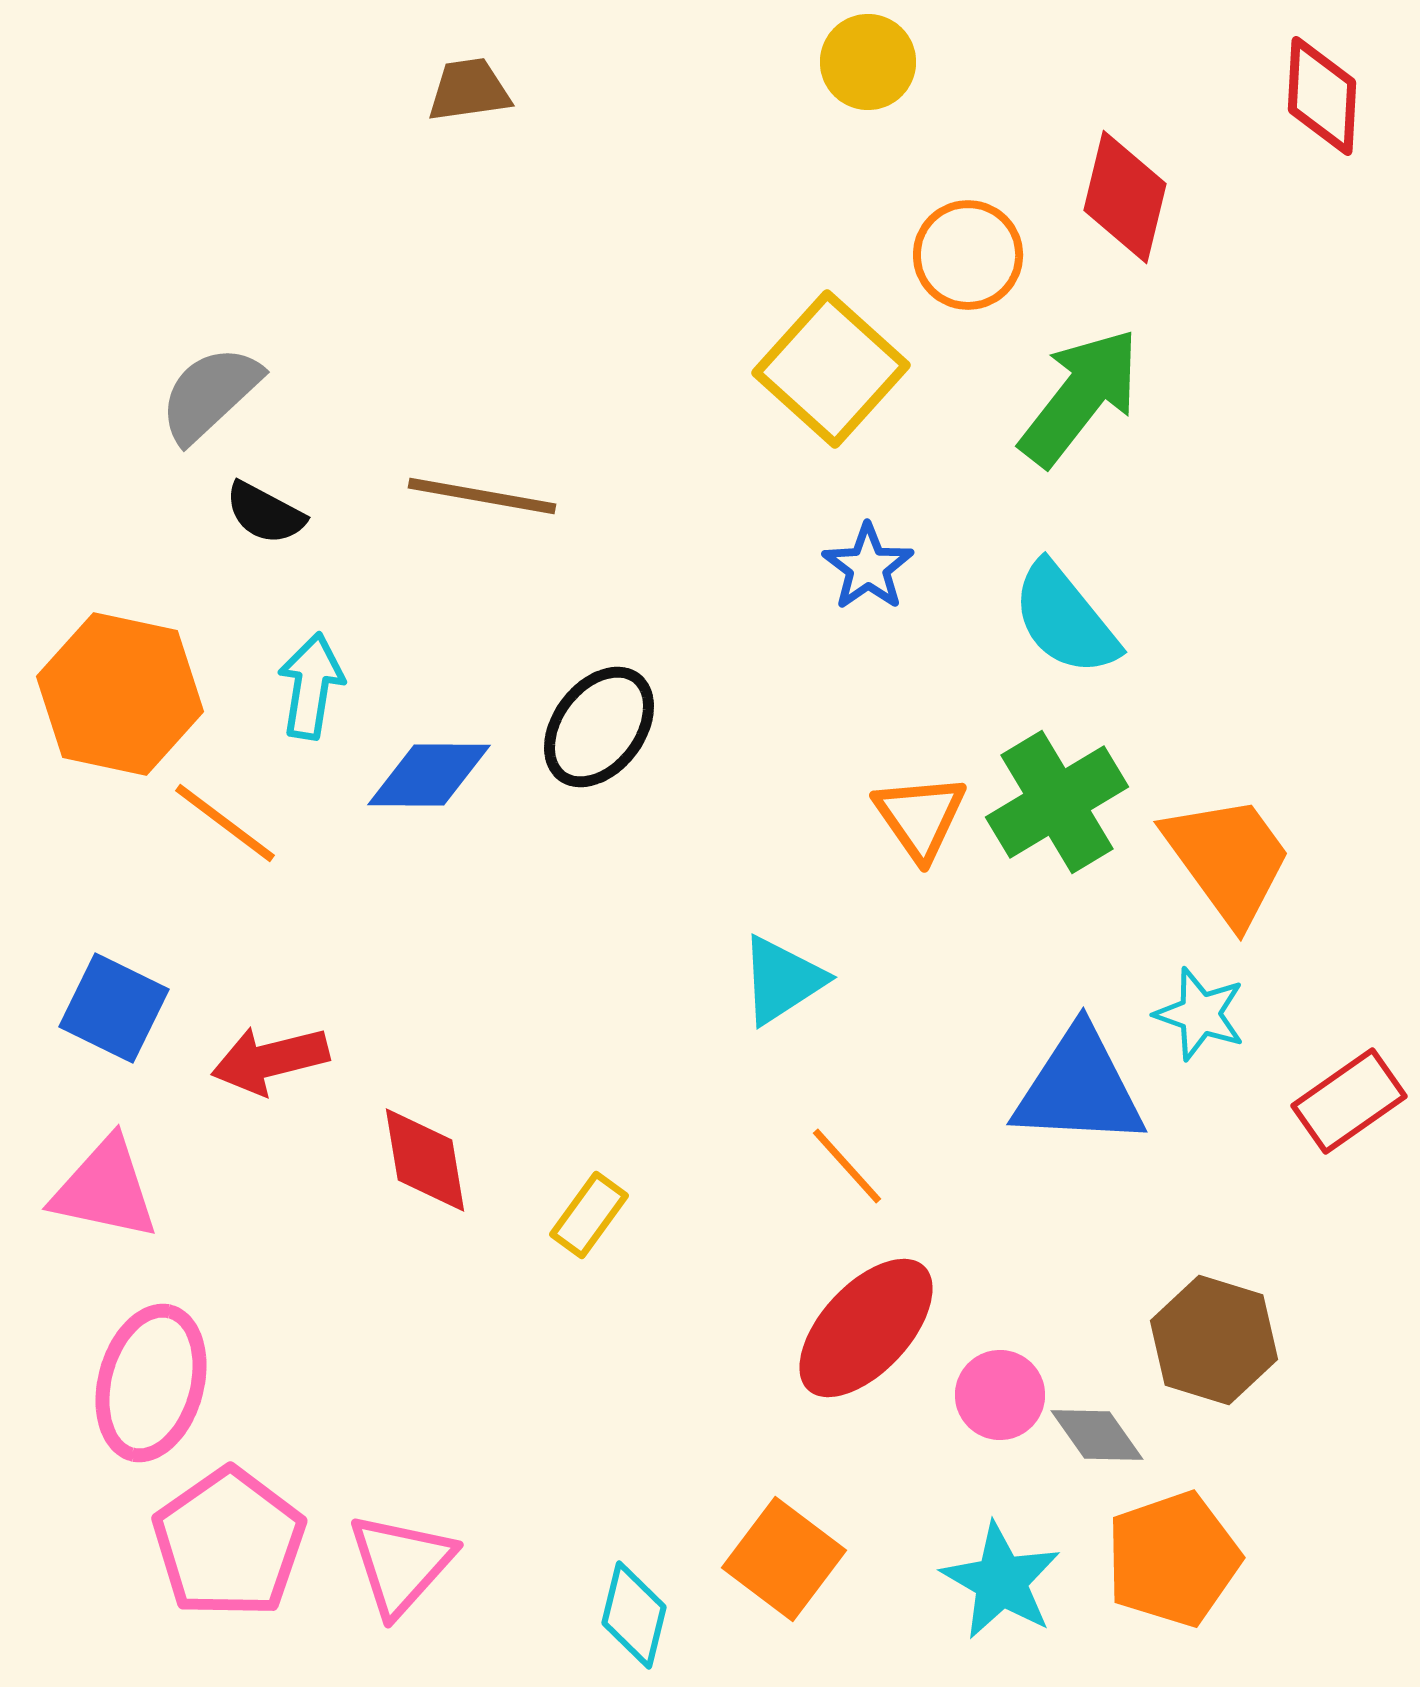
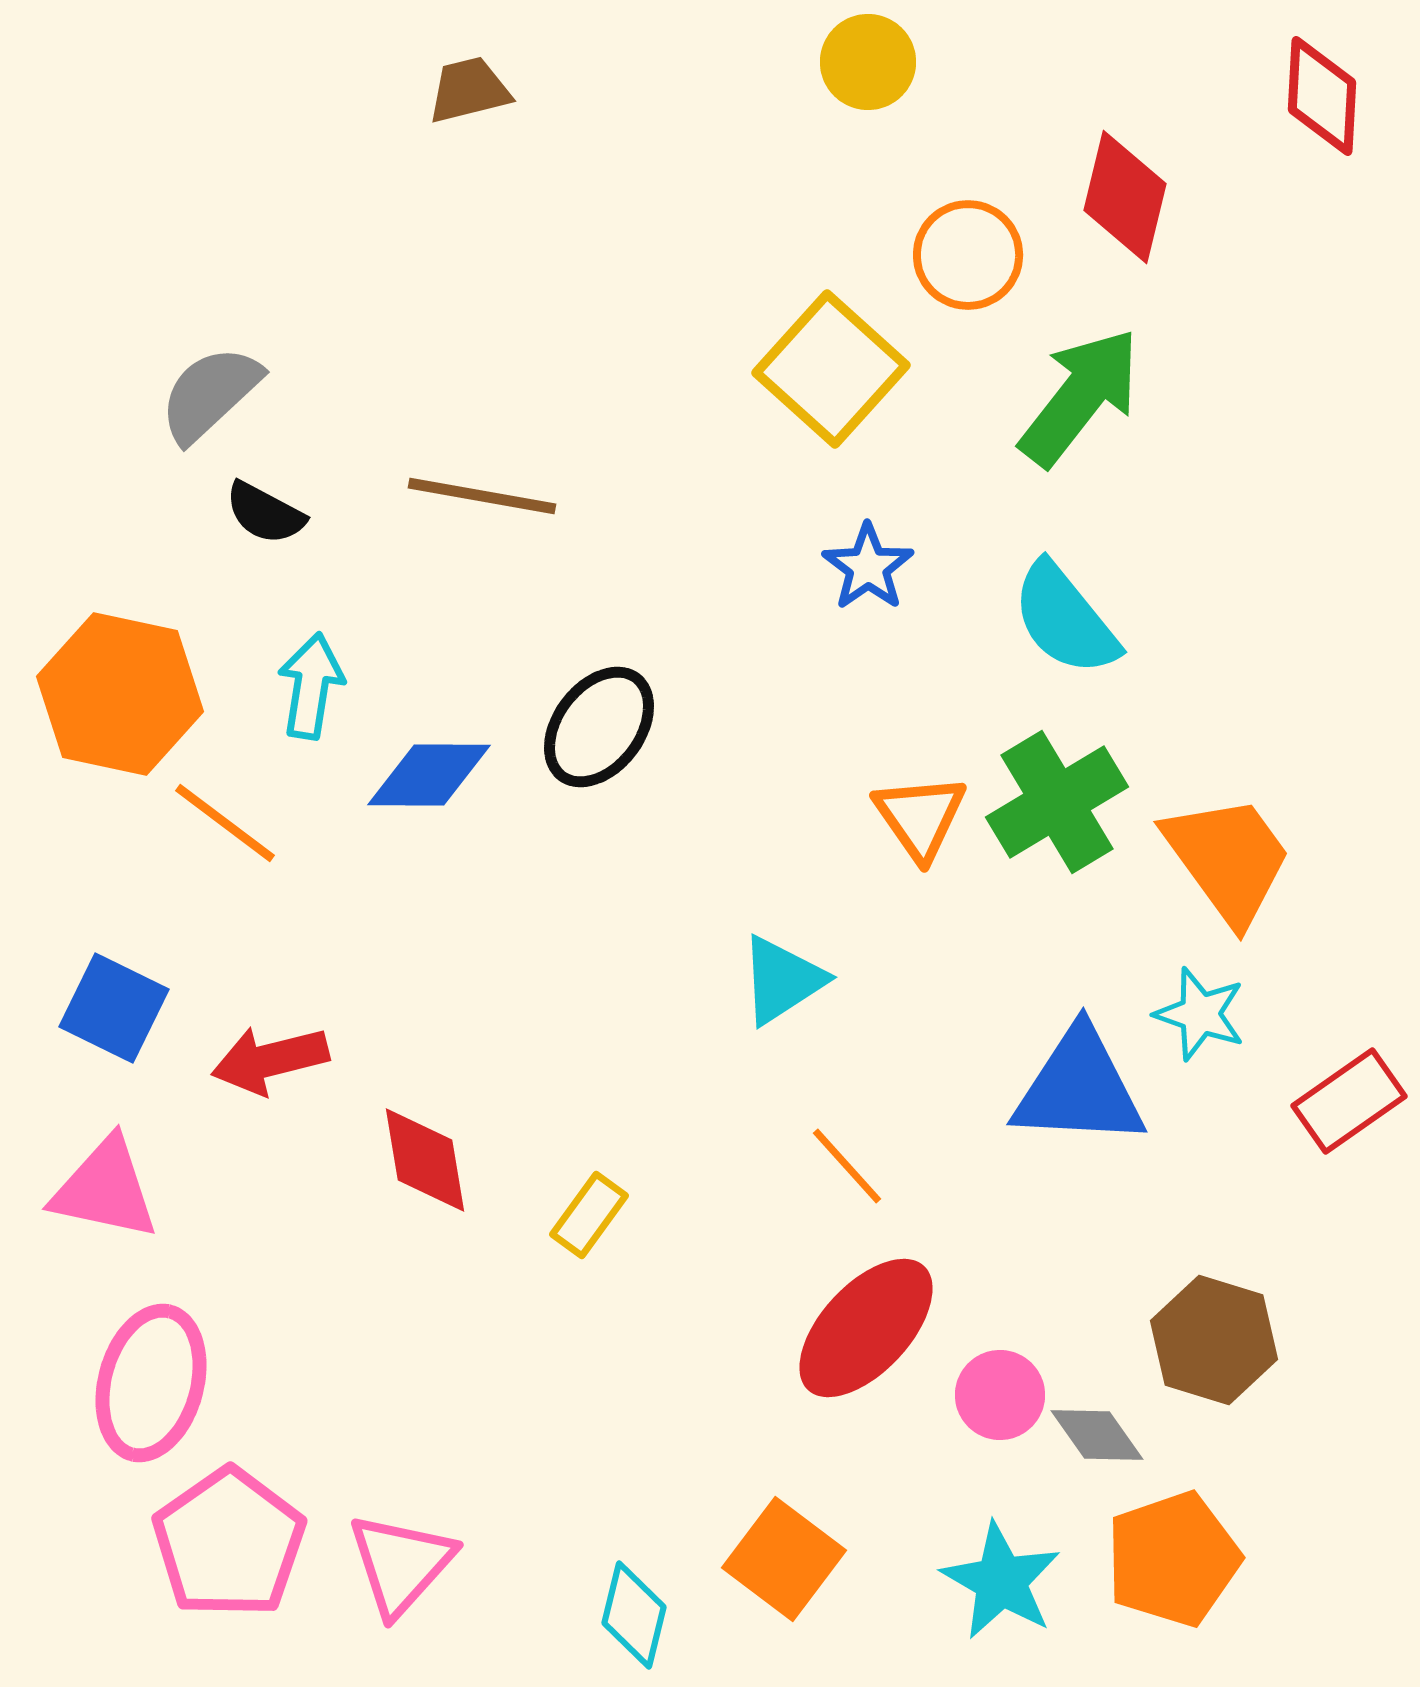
brown trapezoid at (469, 90): rotated 6 degrees counterclockwise
